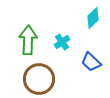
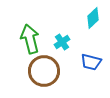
green arrow: moved 2 px right, 1 px up; rotated 16 degrees counterclockwise
blue trapezoid: rotated 30 degrees counterclockwise
brown circle: moved 5 px right, 8 px up
